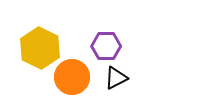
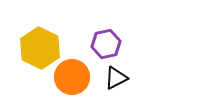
purple hexagon: moved 2 px up; rotated 12 degrees counterclockwise
